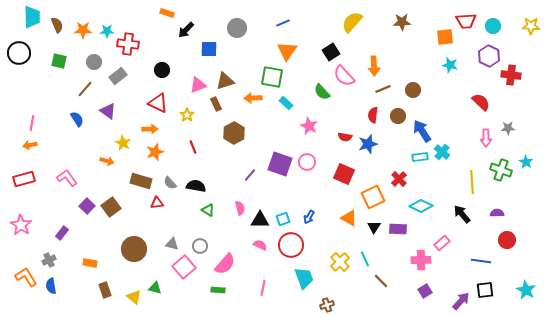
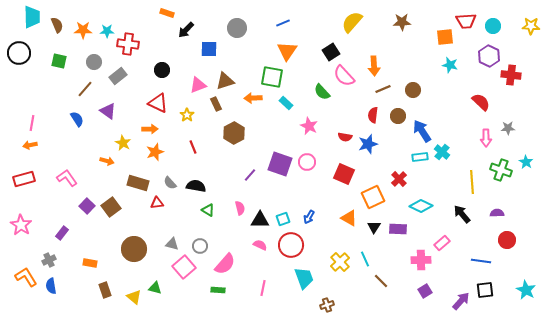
brown rectangle at (141, 181): moved 3 px left, 2 px down
